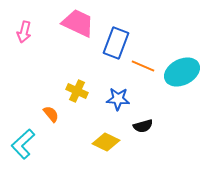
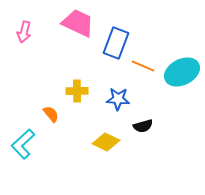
yellow cross: rotated 25 degrees counterclockwise
